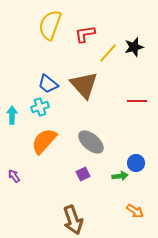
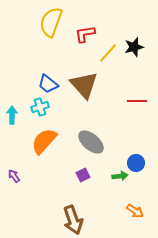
yellow semicircle: moved 1 px right, 3 px up
purple square: moved 1 px down
